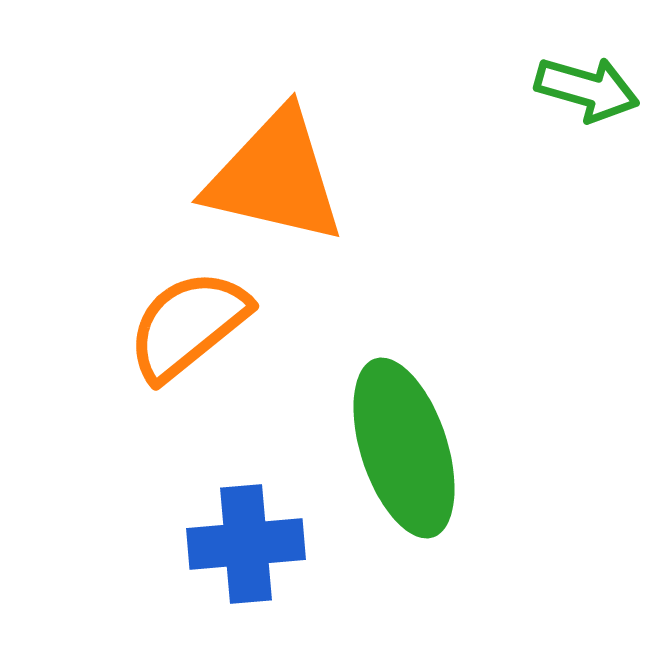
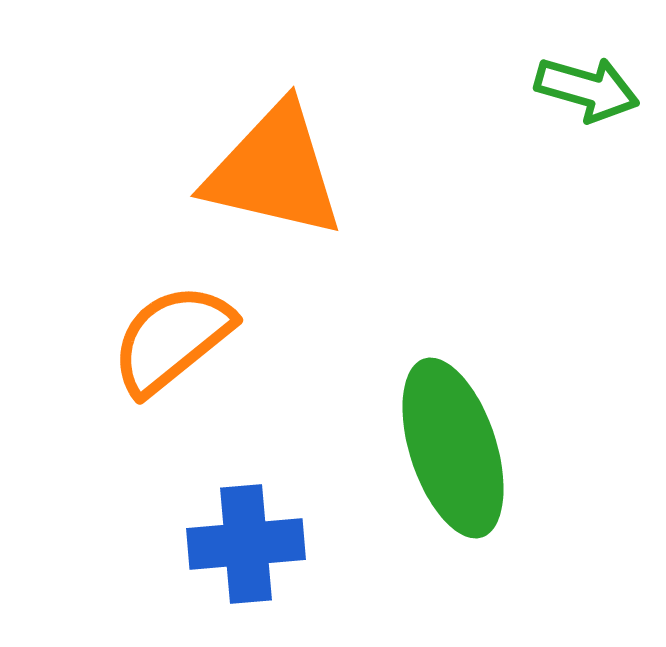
orange triangle: moved 1 px left, 6 px up
orange semicircle: moved 16 px left, 14 px down
green ellipse: moved 49 px right
